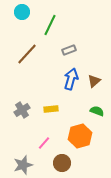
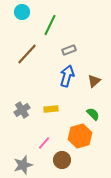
blue arrow: moved 4 px left, 3 px up
green semicircle: moved 4 px left, 3 px down; rotated 24 degrees clockwise
brown circle: moved 3 px up
